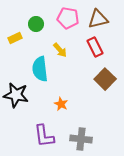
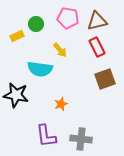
brown triangle: moved 1 px left, 2 px down
yellow rectangle: moved 2 px right, 2 px up
red rectangle: moved 2 px right
cyan semicircle: rotated 75 degrees counterclockwise
brown square: rotated 25 degrees clockwise
orange star: rotated 24 degrees clockwise
purple L-shape: moved 2 px right
